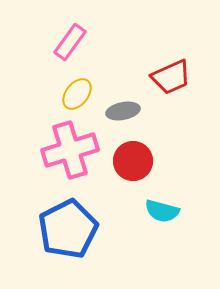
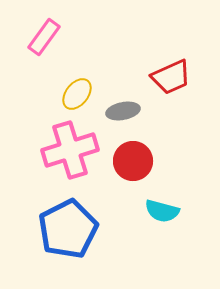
pink rectangle: moved 26 px left, 5 px up
